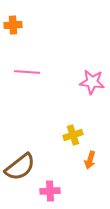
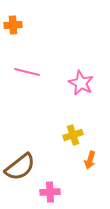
pink line: rotated 10 degrees clockwise
pink star: moved 11 px left, 1 px down; rotated 20 degrees clockwise
pink cross: moved 1 px down
